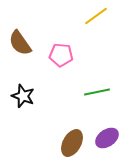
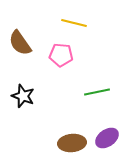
yellow line: moved 22 px left, 7 px down; rotated 50 degrees clockwise
brown ellipse: rotated 56 degrees clockwise
